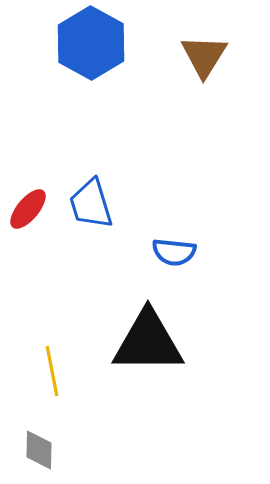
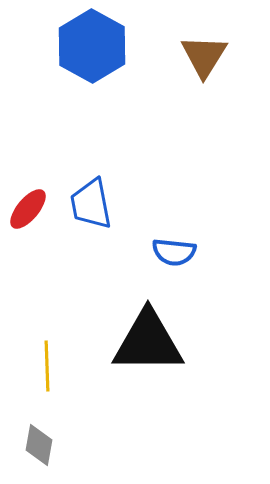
blue hexagon: moved 1 px right, 3 px down
blue trapezoid: rotated 6 degrees clockwise
yellow line: moved 5 px left, 5 px up; rotated 9 degrees clockwise
gray diamond: moved 5 px up; rotated 9 degrees clockwise
